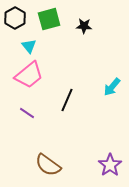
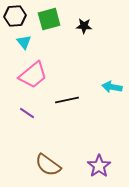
black hexagon: moved 2 px up; rotated 25 degrees clockwise
cyan triangle: moved 5 px left, 4 px up
pink trapezoid: moved 4 px right
cyan arrow: rotated 60 degrees clockwise
black line: rotated 55 degrees clockwise
purple star: moved 11 px left, 1 px down
